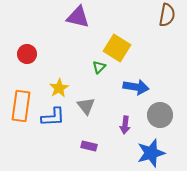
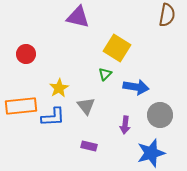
red circle: moved 1 px left
green triangle: moved 6 px right, 7 px down
orange rectangle: rotated 76 degrees clockwise
